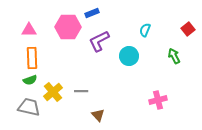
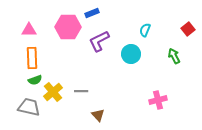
cyan circle: moved 2 px right, 2 px up
green semicircle: moved 5 px right
